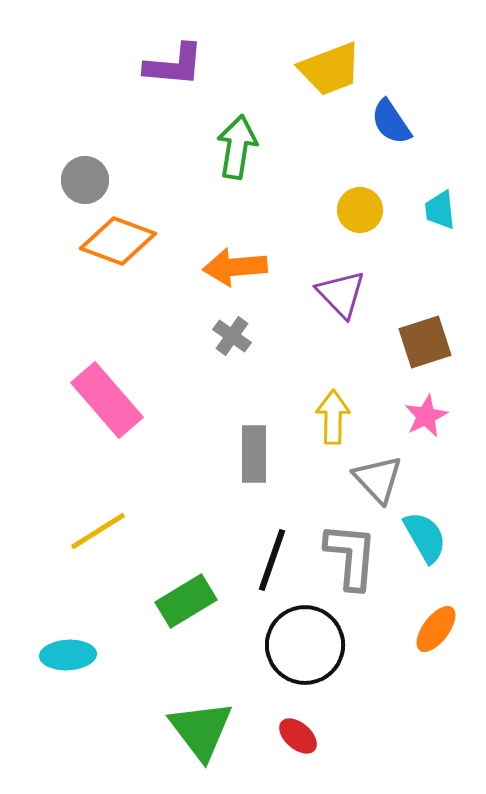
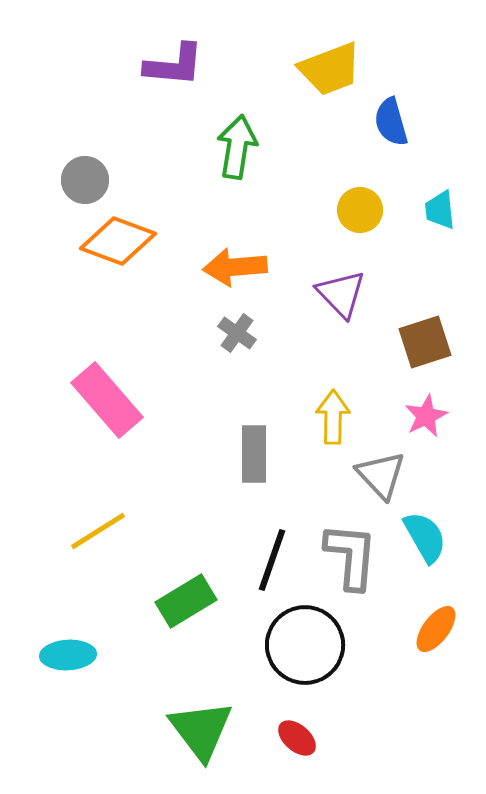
blue semicircle: rotated 18 degrees clockwise
gray cross: moved 5 px right, 3 px up
gray triangle: moved 3 px right, 4 px up
red ellipse: moved 1 px left, 2 px down
